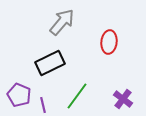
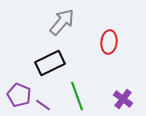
green line: rotated 56 degrees counterclockwise
purple line: rotated 42 degrees counterclockwise
